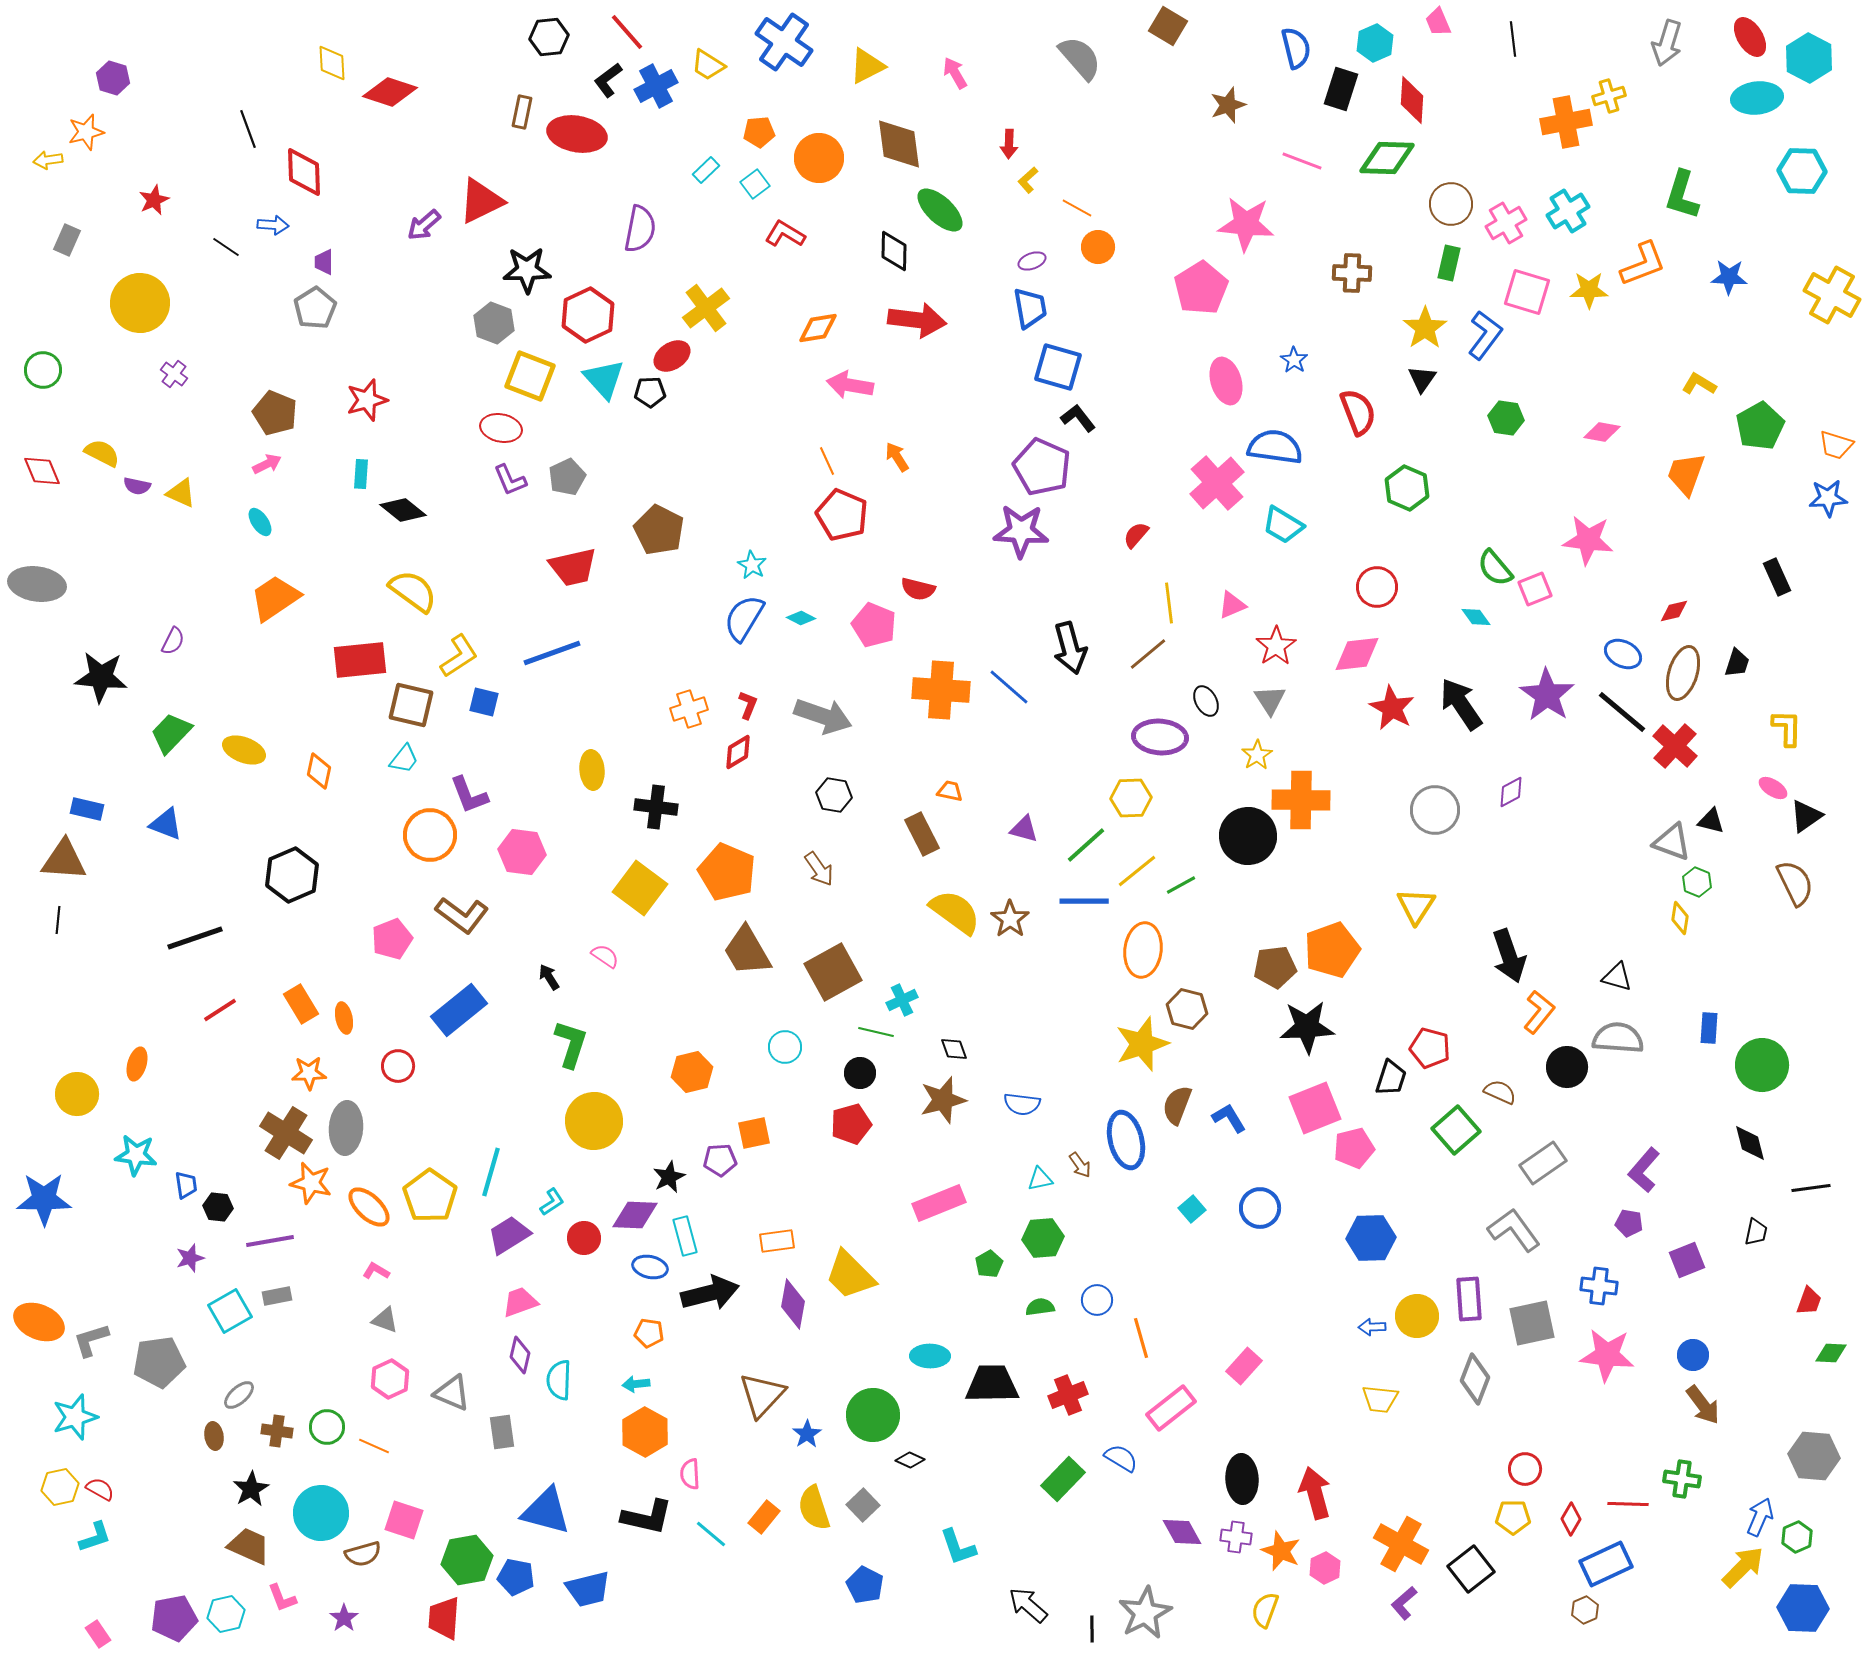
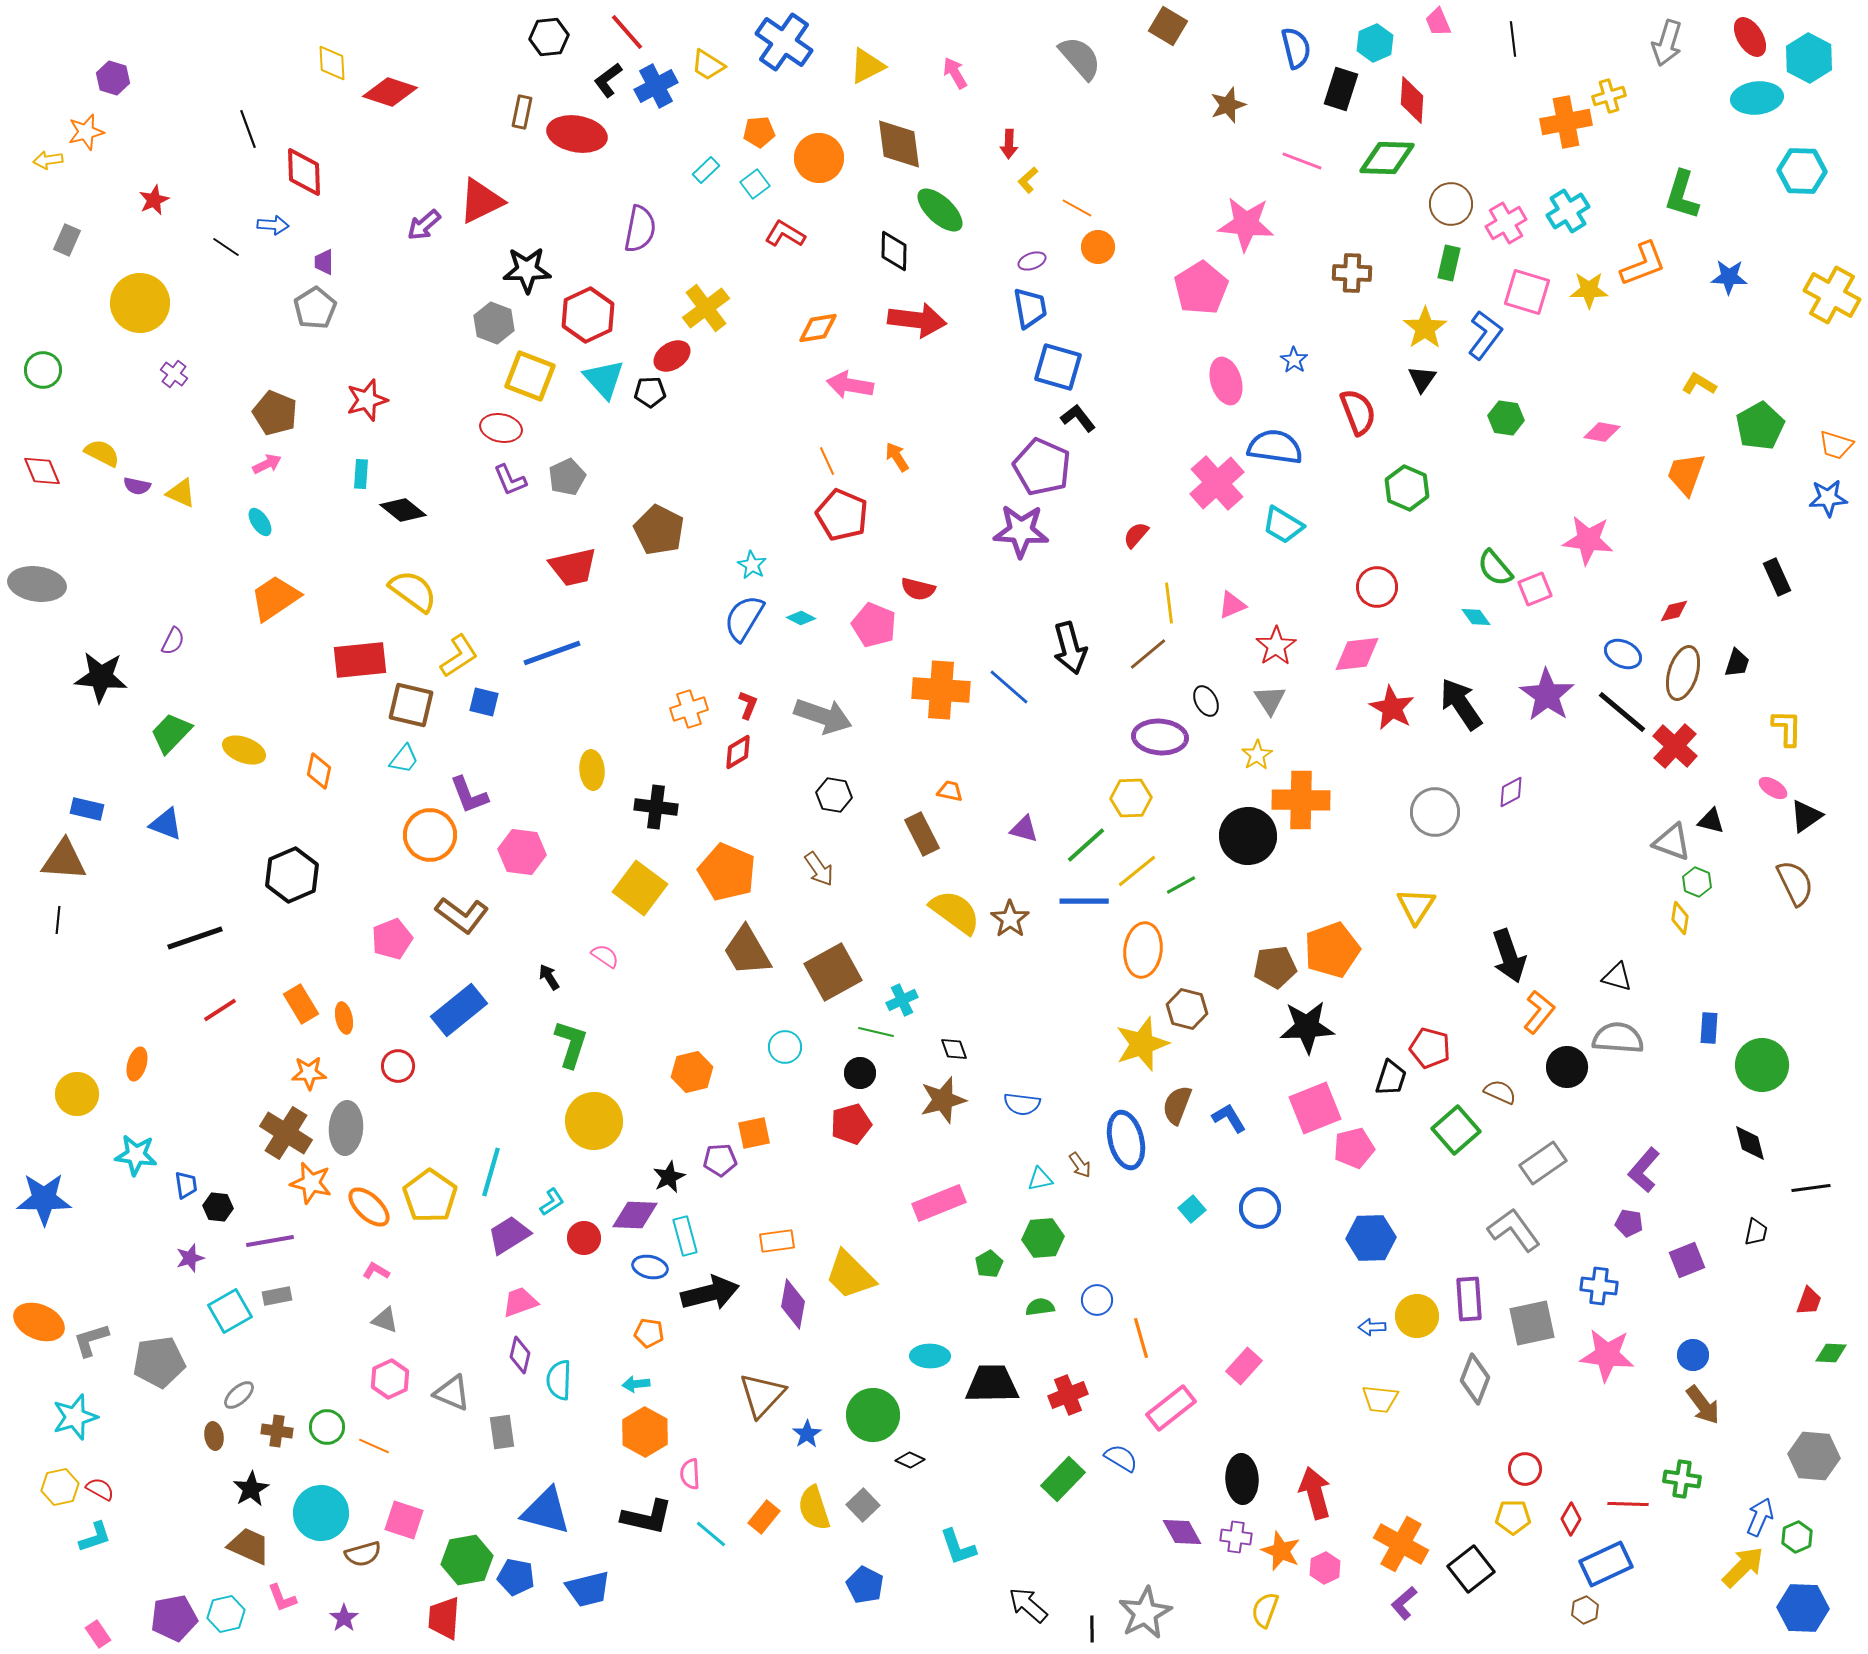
gray circle at (1435, 810): moved 2 px down
